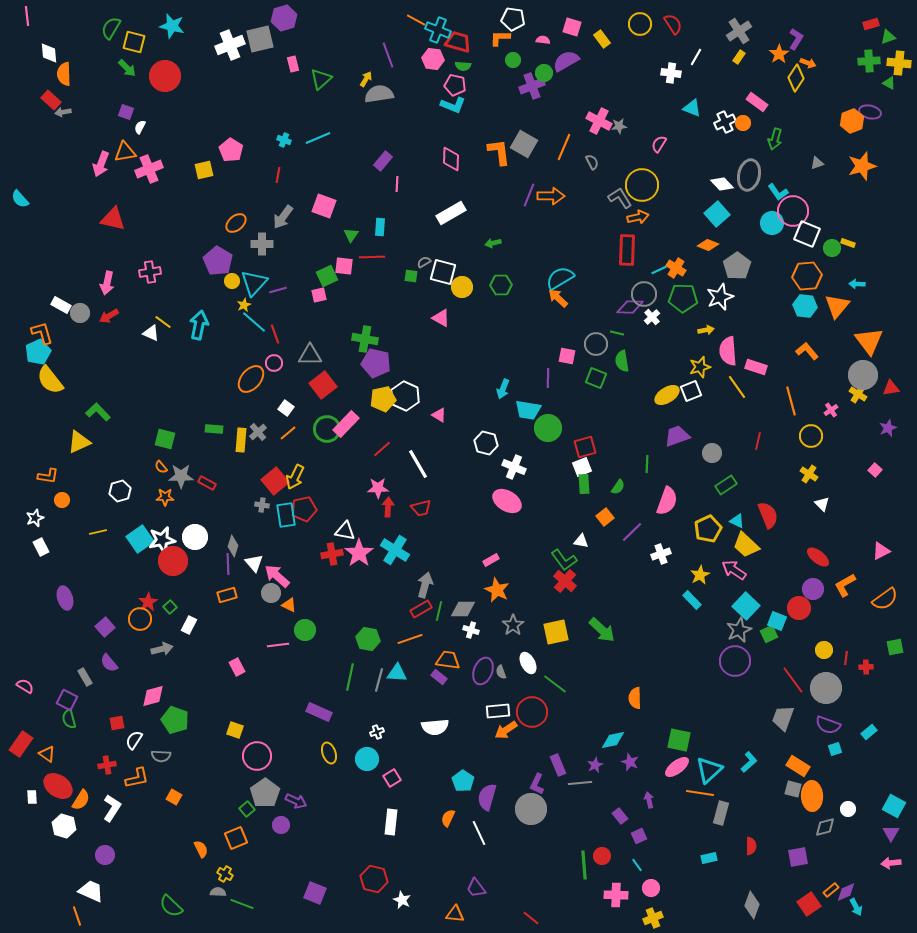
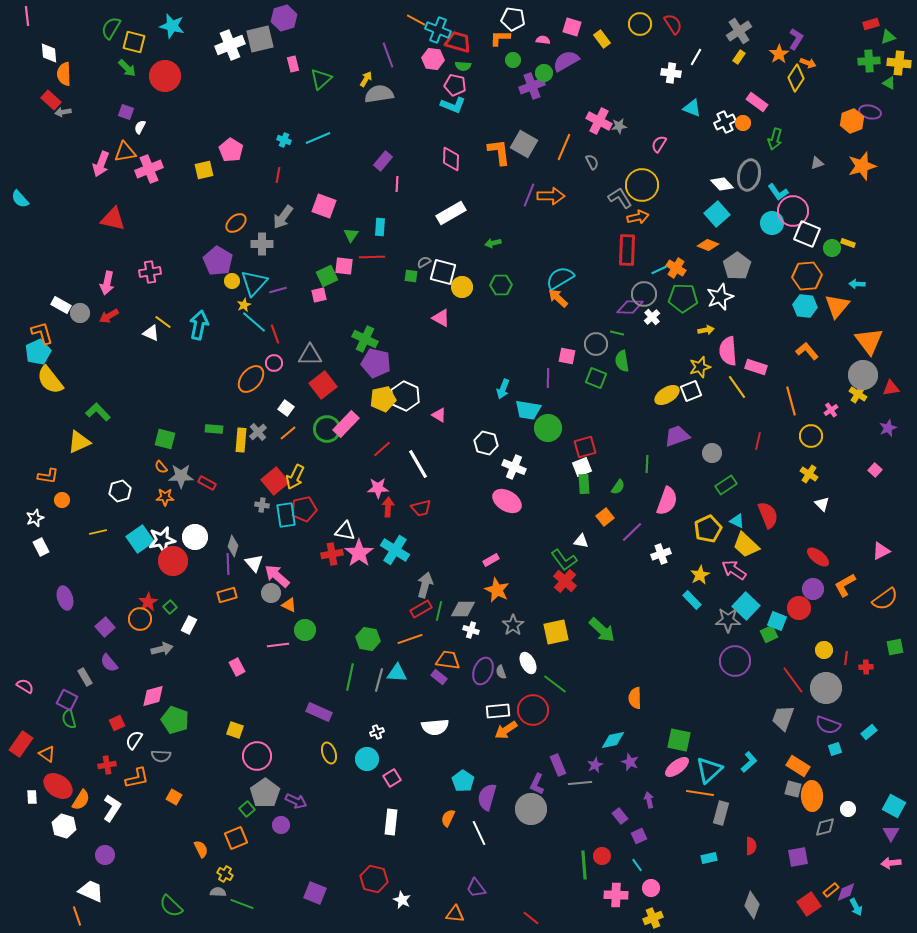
green cross at (365, 339): rotated 15 degrees clockwise
gray star at (739, 630): moved 11 px left, 10 px up; rotated 25 degrees clockwise
red circle at (532, 712): moved 1 px right, 2 px up
red square at (117, 723): rotated 14 degrees counterclockwise
